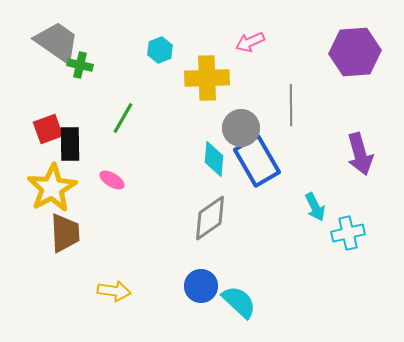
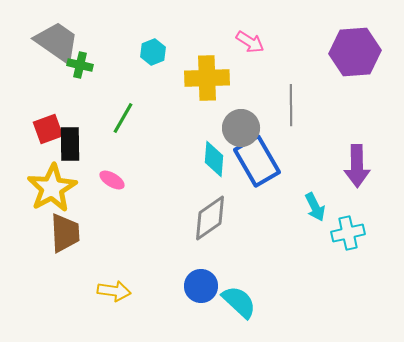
pink arrow: rotated 124 degrees counterclockwise
cyan hexagon: moved 7 px left, 2 px down
purple arrow: moved 3 px left, 12 px down; rotated 15 degrees clockwise
